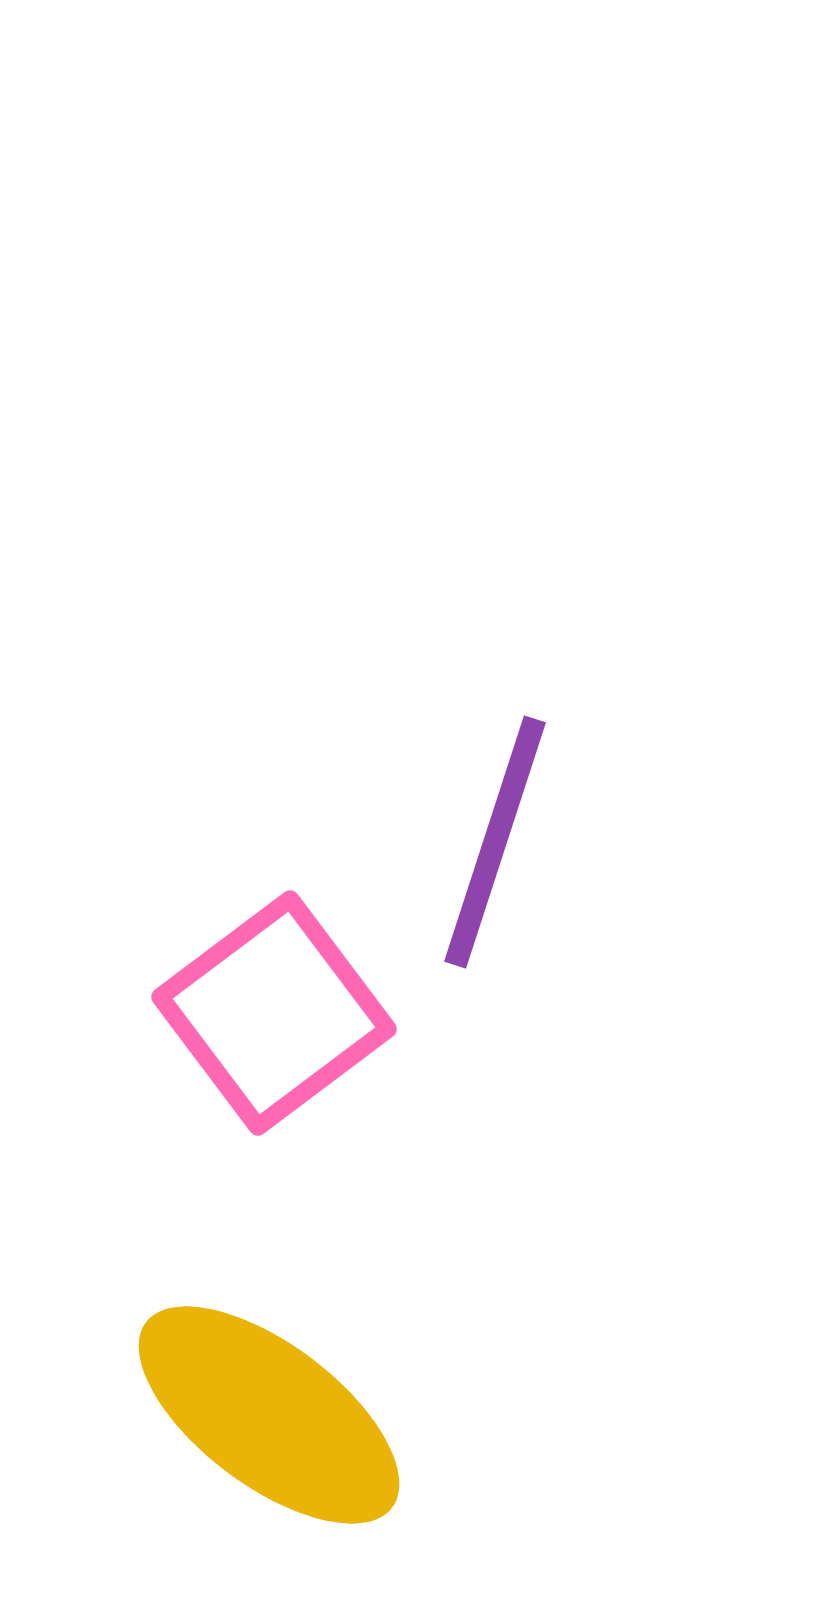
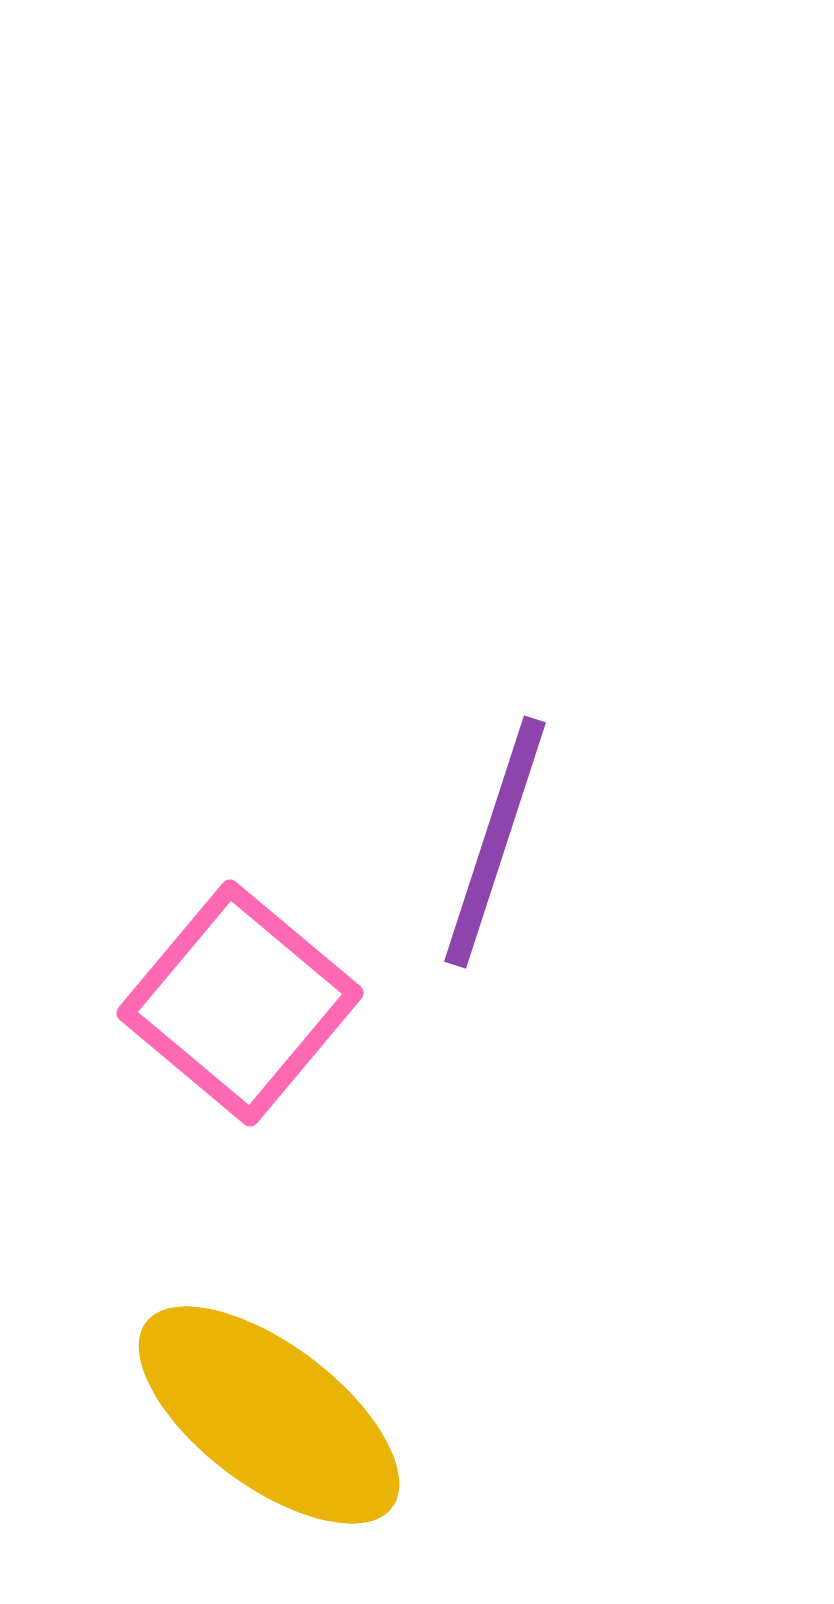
pink square: moved 34 px left, 10 px up; rotated 13 degrees counterclockwise
